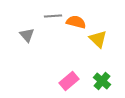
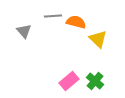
gray triangle: moved 3 px left, 4 px up
green cross: moved 7 px left
